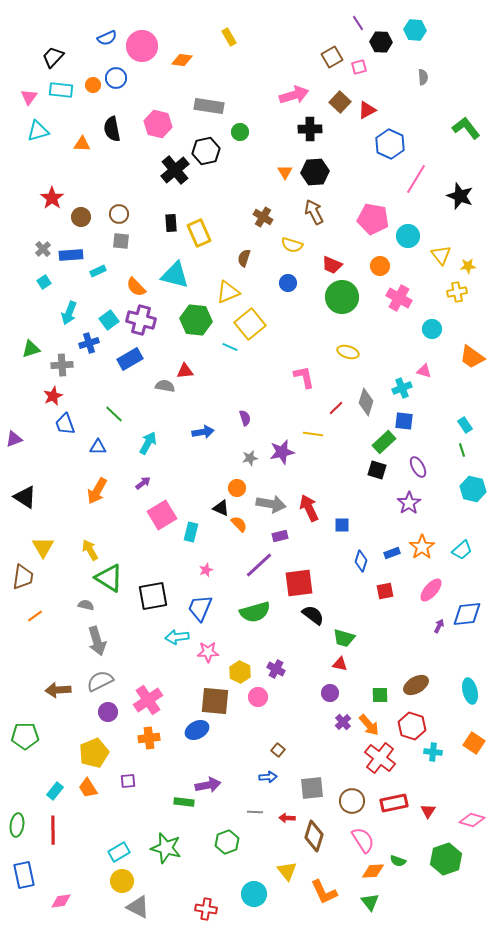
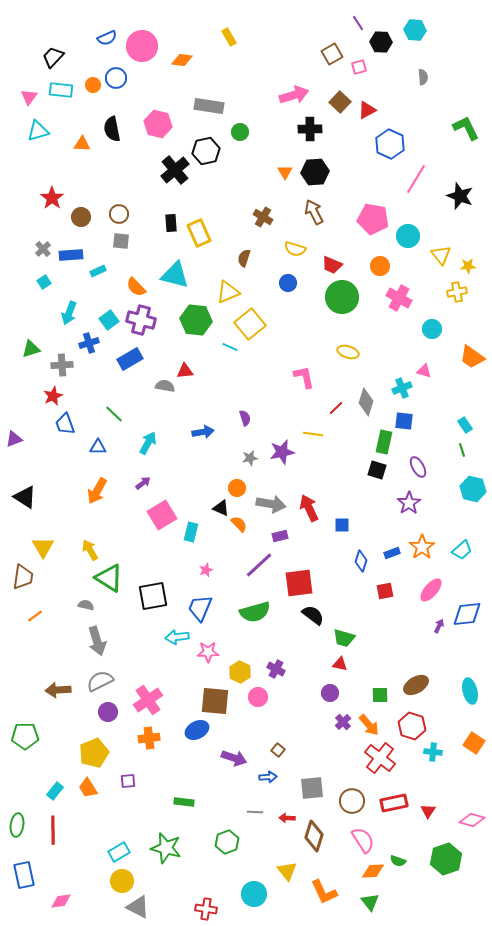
brown square at (332, 57): moved 3 px up
green L-shape at (466, 128): rotated 12 degrees clockwise
yellow semicircle at (292, 245): moved 3 px right, 4 px down
green rectangle at (384, 442): rotated 35 degrees counterclockwise
purple arrow at (208, 785): moved 26 px right, 27 px up; rotated 30 degrees clockwise
